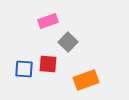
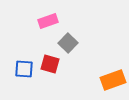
gray square: moved 1 px down
red square: moved 2 px right; rotated 12 degrees clockwise
orange rectangle: moved 27 px right
